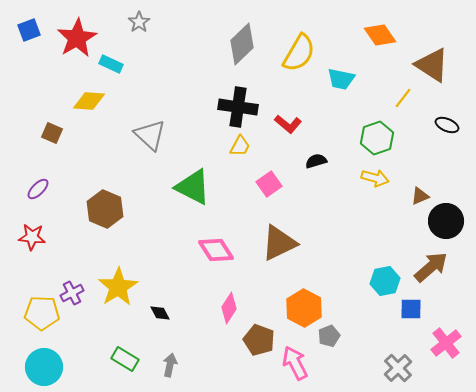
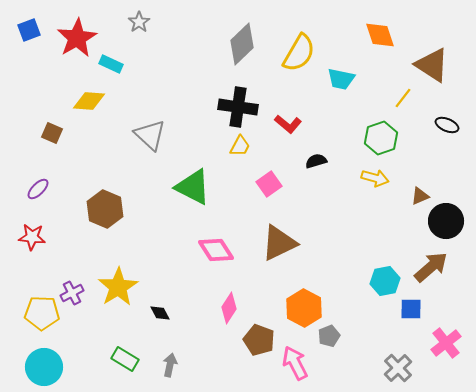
orange diamond at (380, 35): rotated 16 degrees clockwise
green hexagon at (377, 138): moved 4 px right
